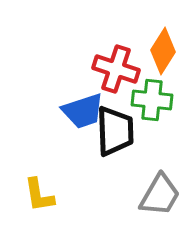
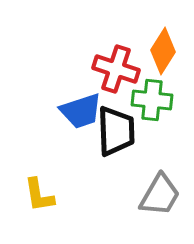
blue trapezoid: moved 2 px left
black trapezoid: moved 1 px right
